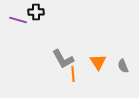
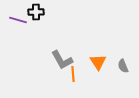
gray L-shape: moved 1 px left, 1 px down
